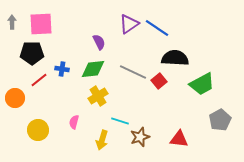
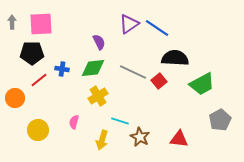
green diamond: moved 1 px up
brown star: rotated 24 degrees counterclockwise
